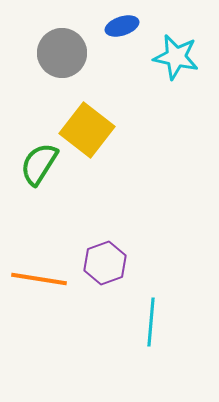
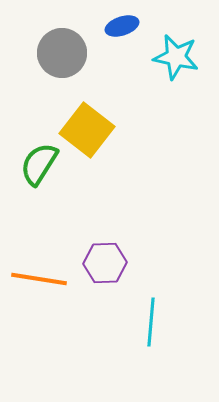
purple hexagon: rotated 18 degrees clockwise
